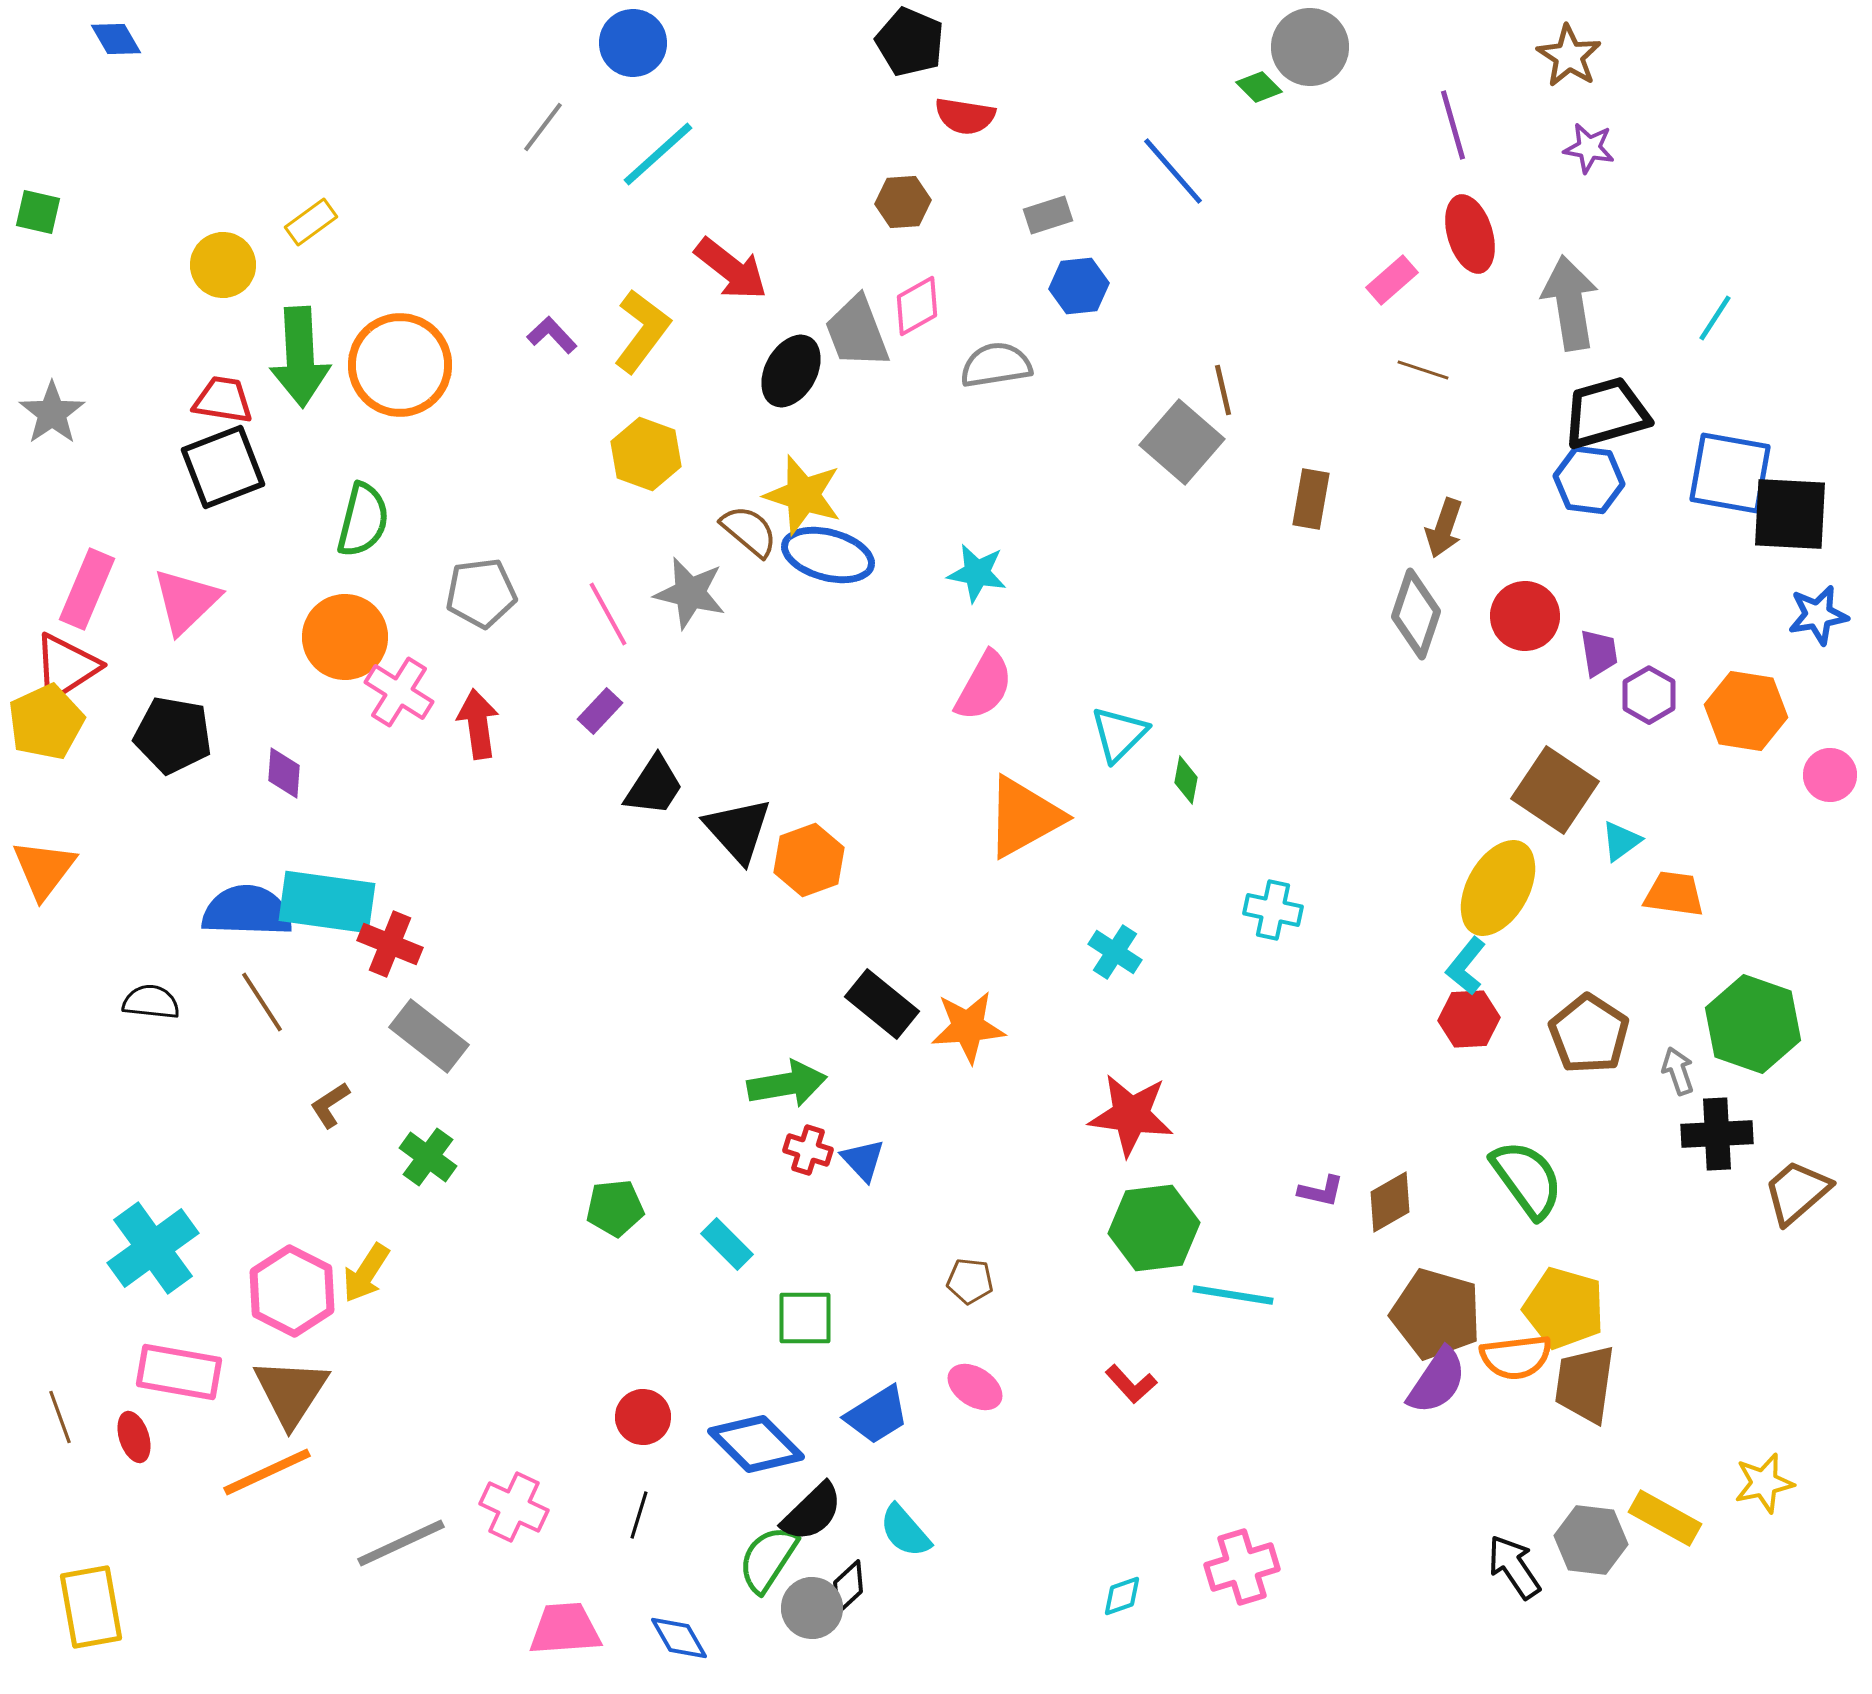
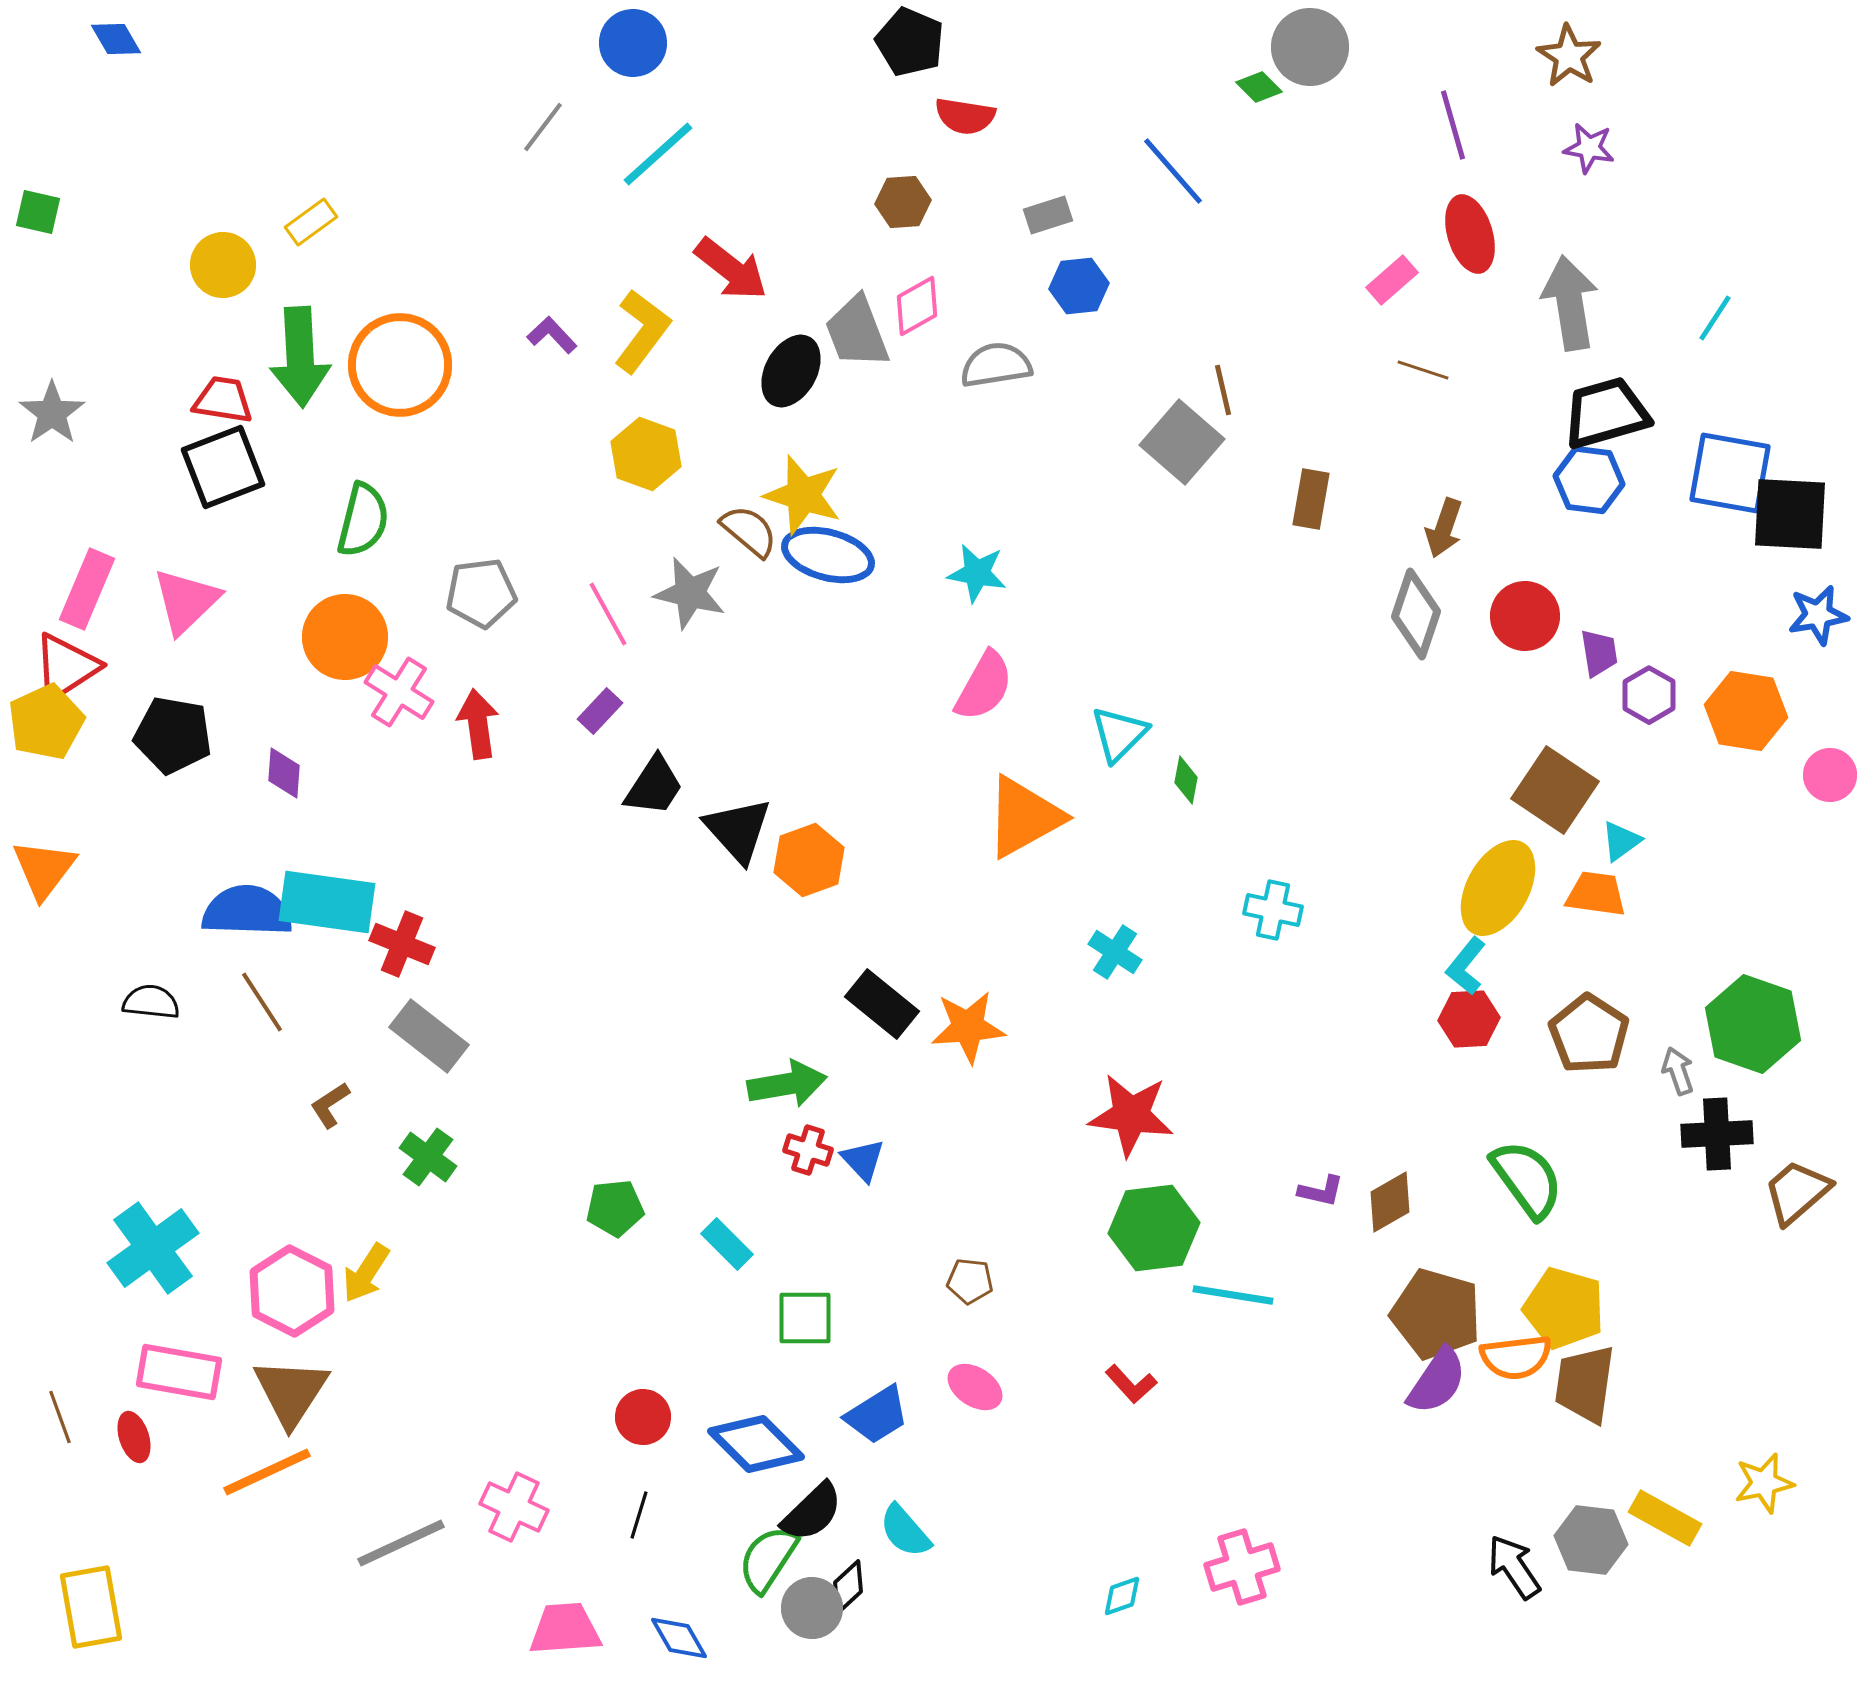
orange trapezoid at (1674, 894): moved 78 px left
red cross at (390, 944): moved 12 px right
